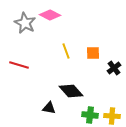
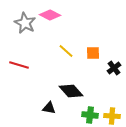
yellow line: rotated 28 degrees counterclockwise
